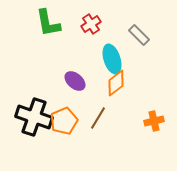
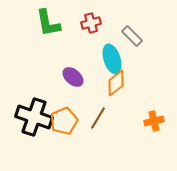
red cross: moved 1 px up; rotated 18 degrees clockwise
gray rectangle: moved 7 px left, 1 px down
purple ellipse: moved 2 px left, 4 px up
